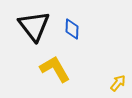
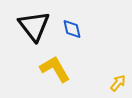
blue diamond: rotated 15 degrees counterclockwise
